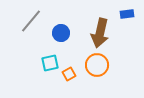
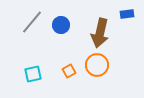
gray line: moved 1 px right, 1 px down
blue circle: moved 8 px up
cyan square: moved 17 px left, 11 px down
orange square: moved 3 px up
